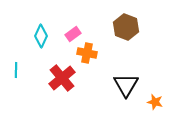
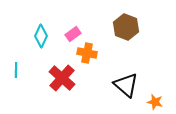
red cross: rotated 8 degrees counterclockwise
black triangle: rotated 20 degrees counterclockwise
